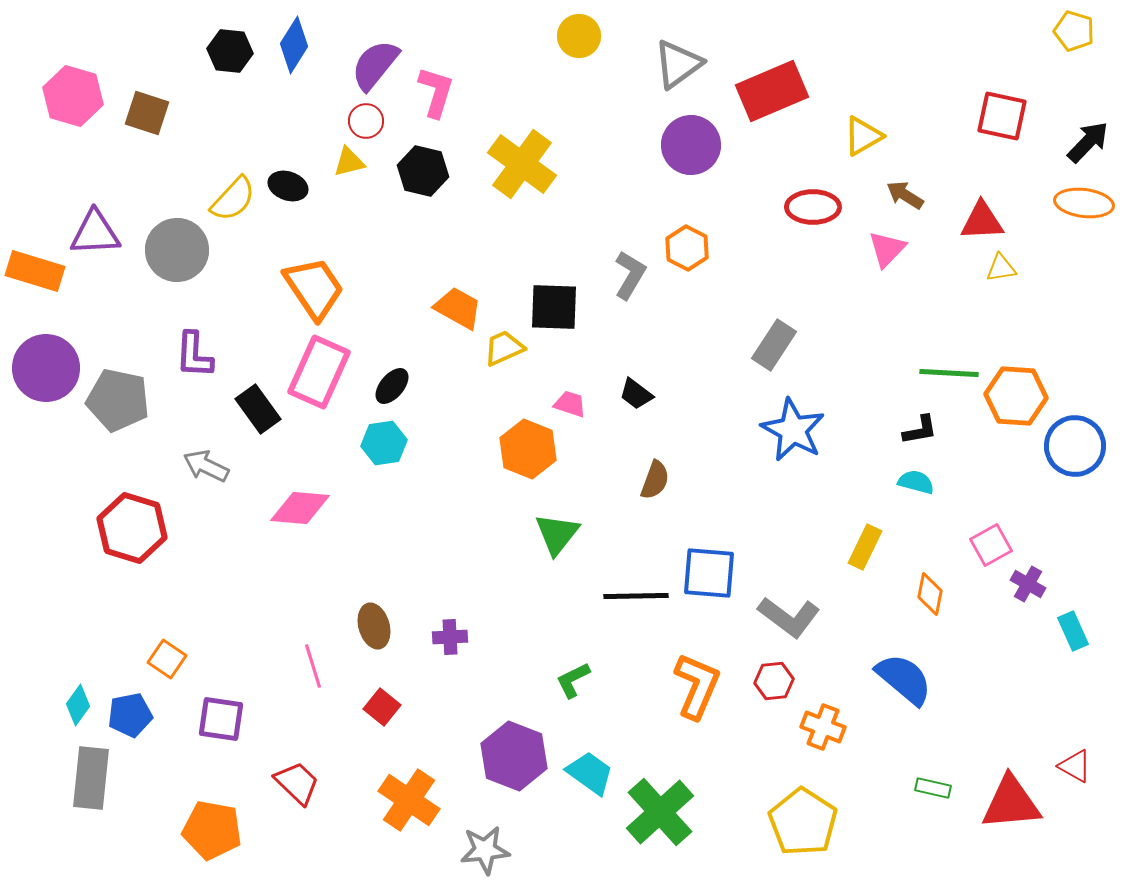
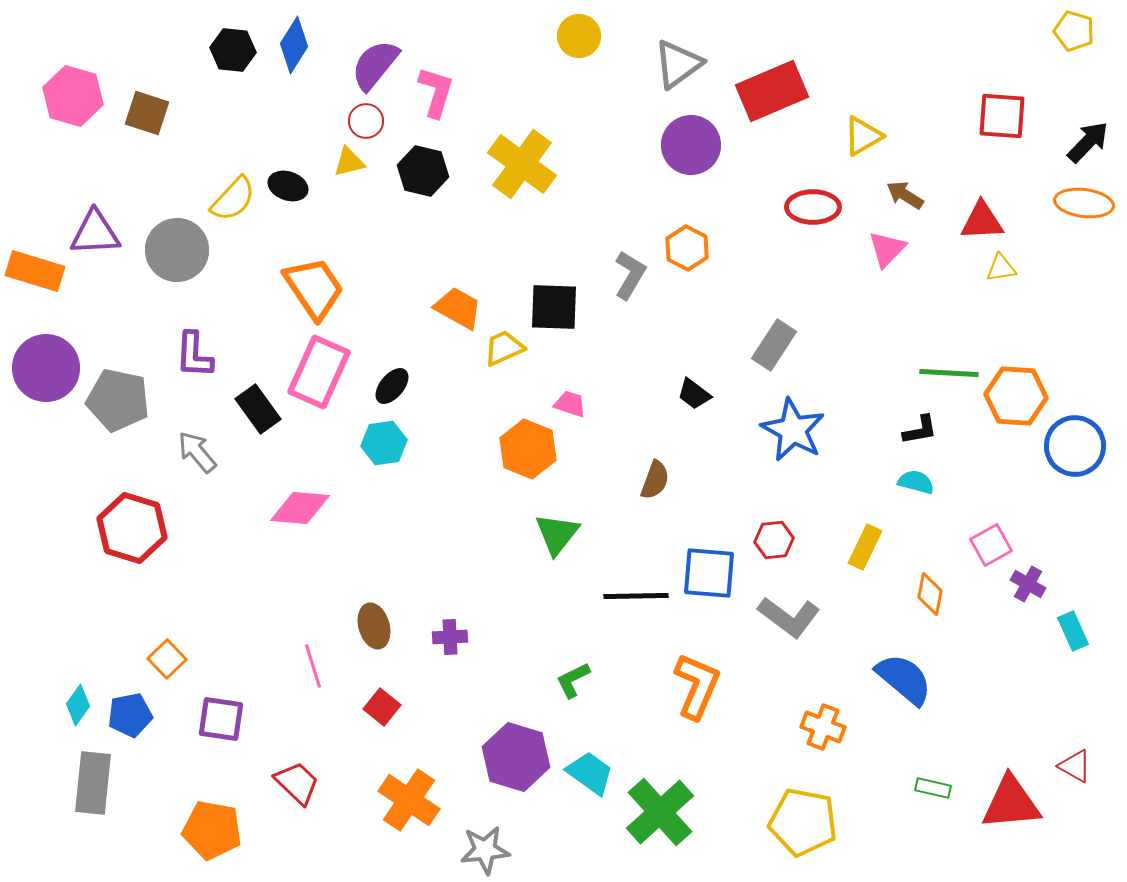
black hexagon at (230, 51): moved 3 px right, 1 px up
red square at (1002, 116): rotated 8 degrees counterclockwise
black trapezoid at (636, 394): moved 58 px right
gray arrow at (206, 466): moved 9 px left, 14 px up; rotated 24 degrees clockwise
orange square at (167, 659): rotated 12 degrees clockwise
red hexagon at (774, 681): moved 141 px up
purple hexagon at (514, 756): moved 2 px right, 1 px down; rotated 4 degrees counterclockwise
gray rectangle at (91, 778): moved 2 px right, 5 px down
yellow pentagon at (803, 822): rotated 22 degrees counterclockwise
